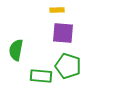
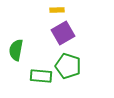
purple square: rotated 35 degrees counterclockwise
